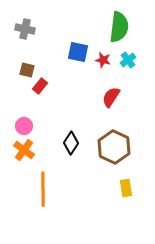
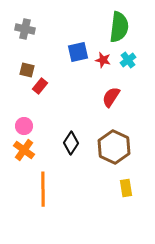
blue square: rotated 25 degrees counterclockwise
